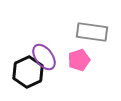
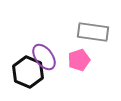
gray rectangle: moved 1 px right
black hexagon: rotated 12 degrees counterclockwise
